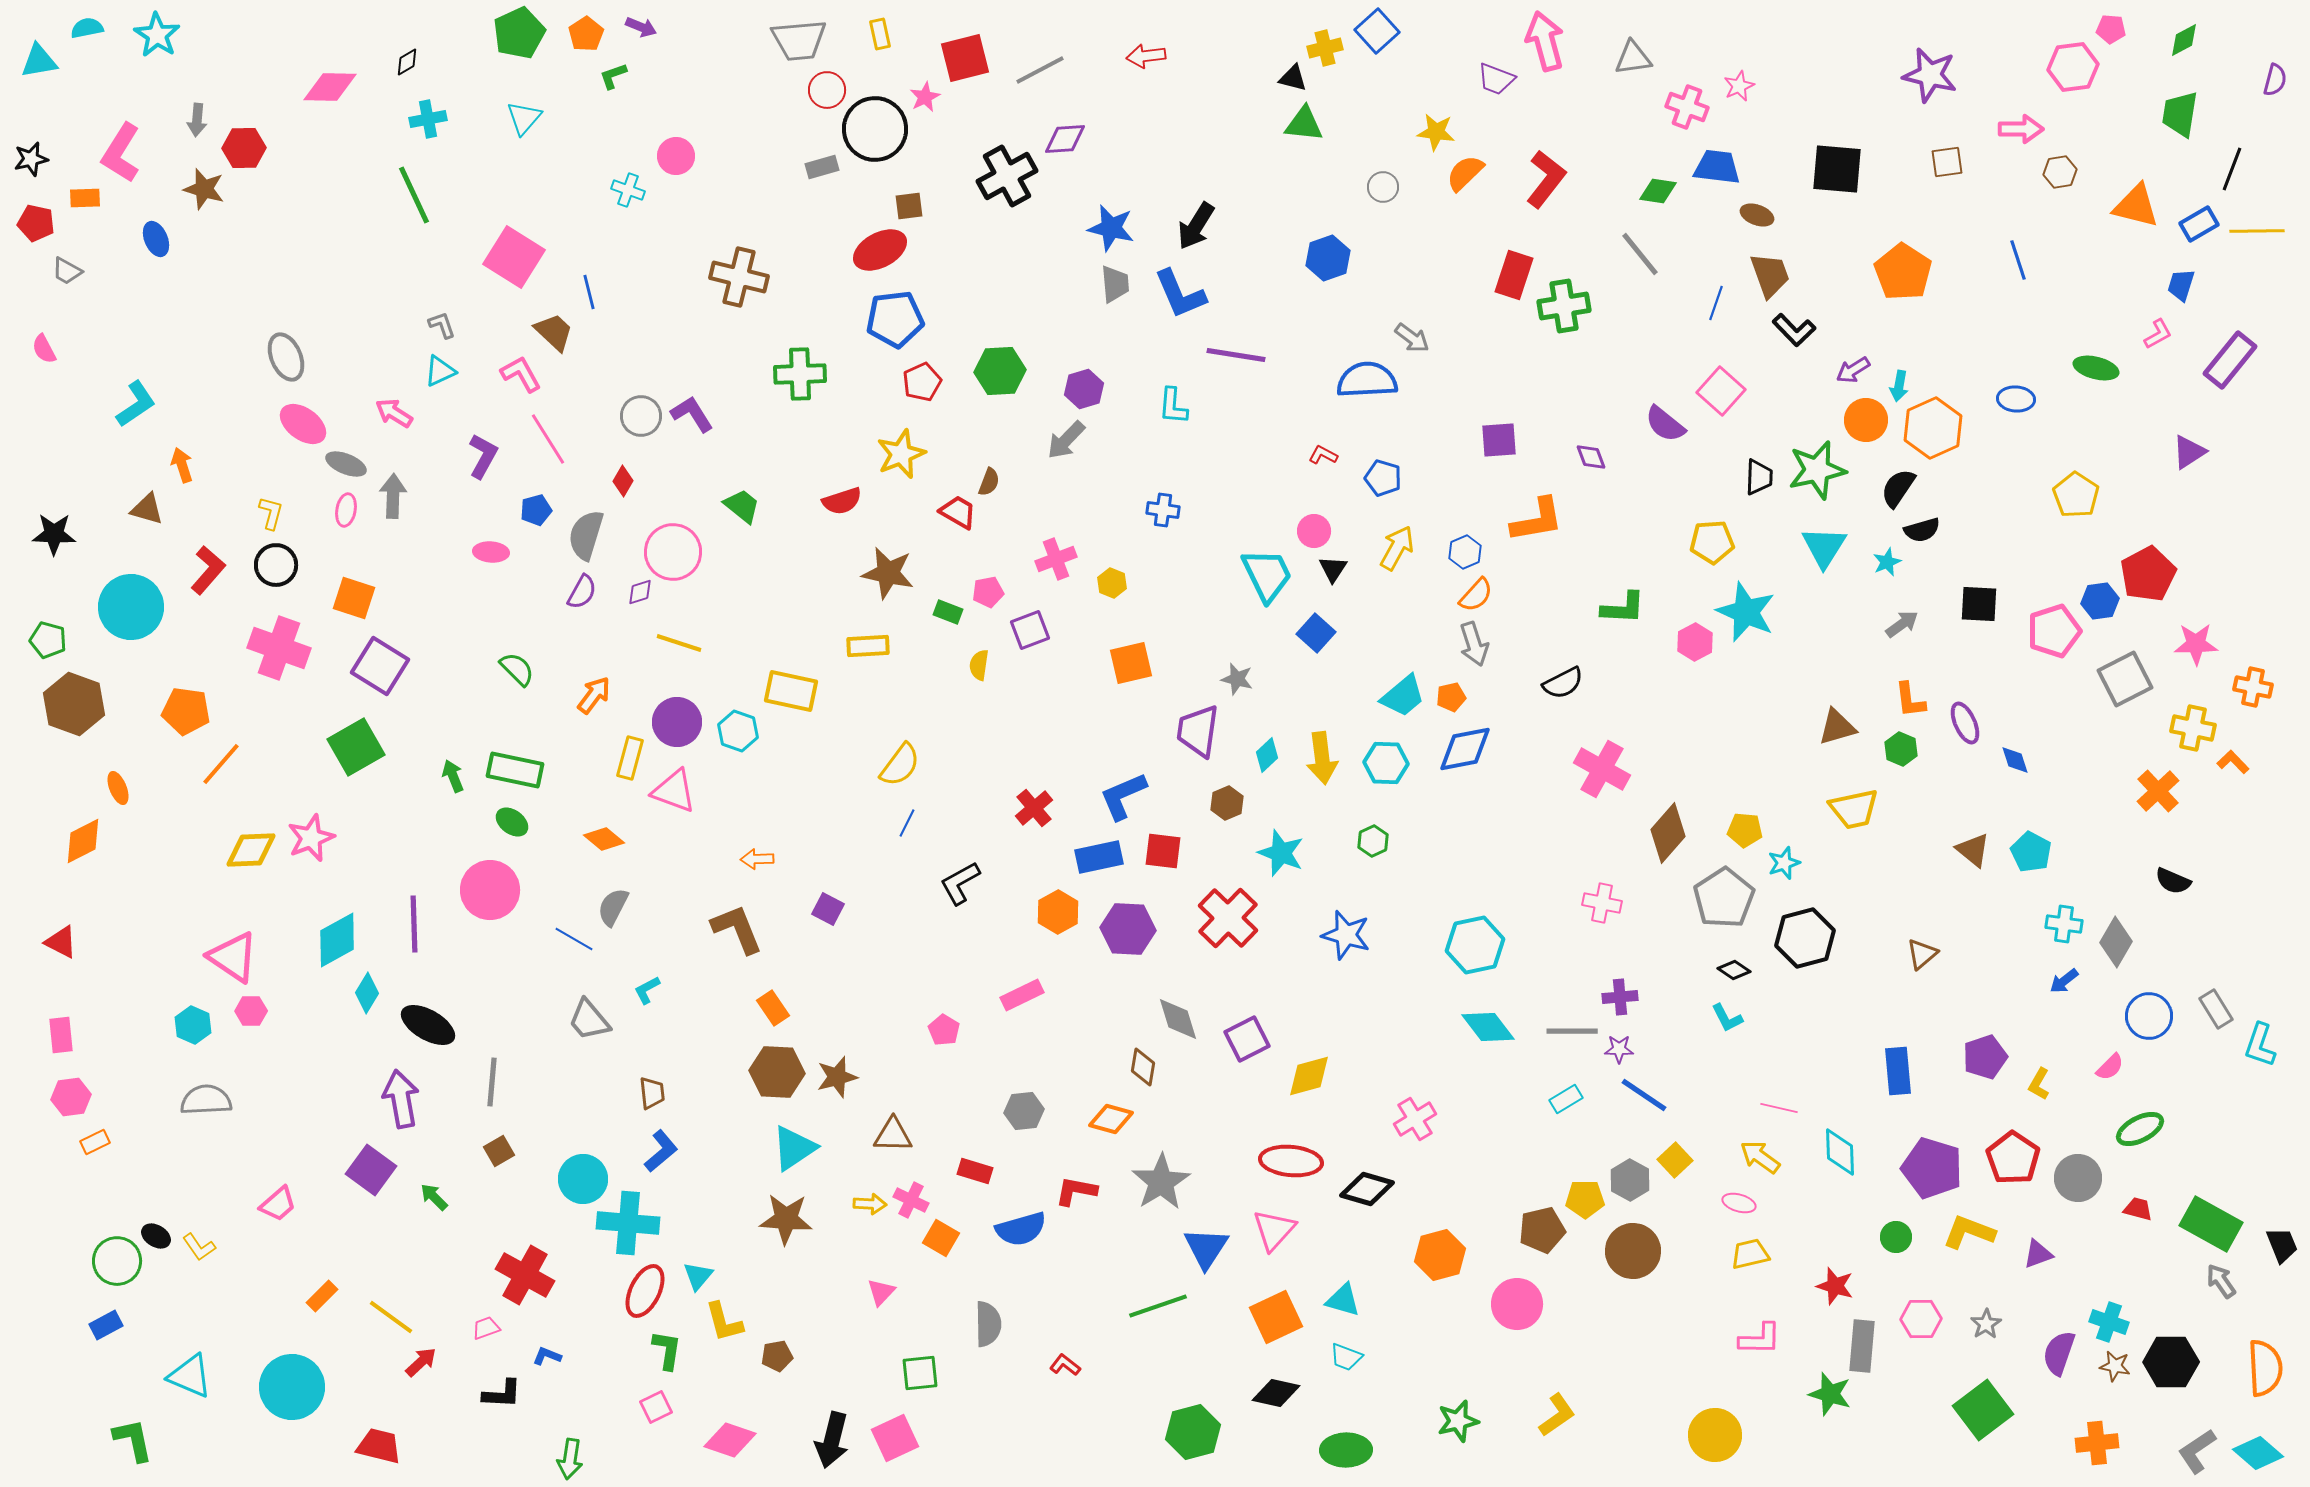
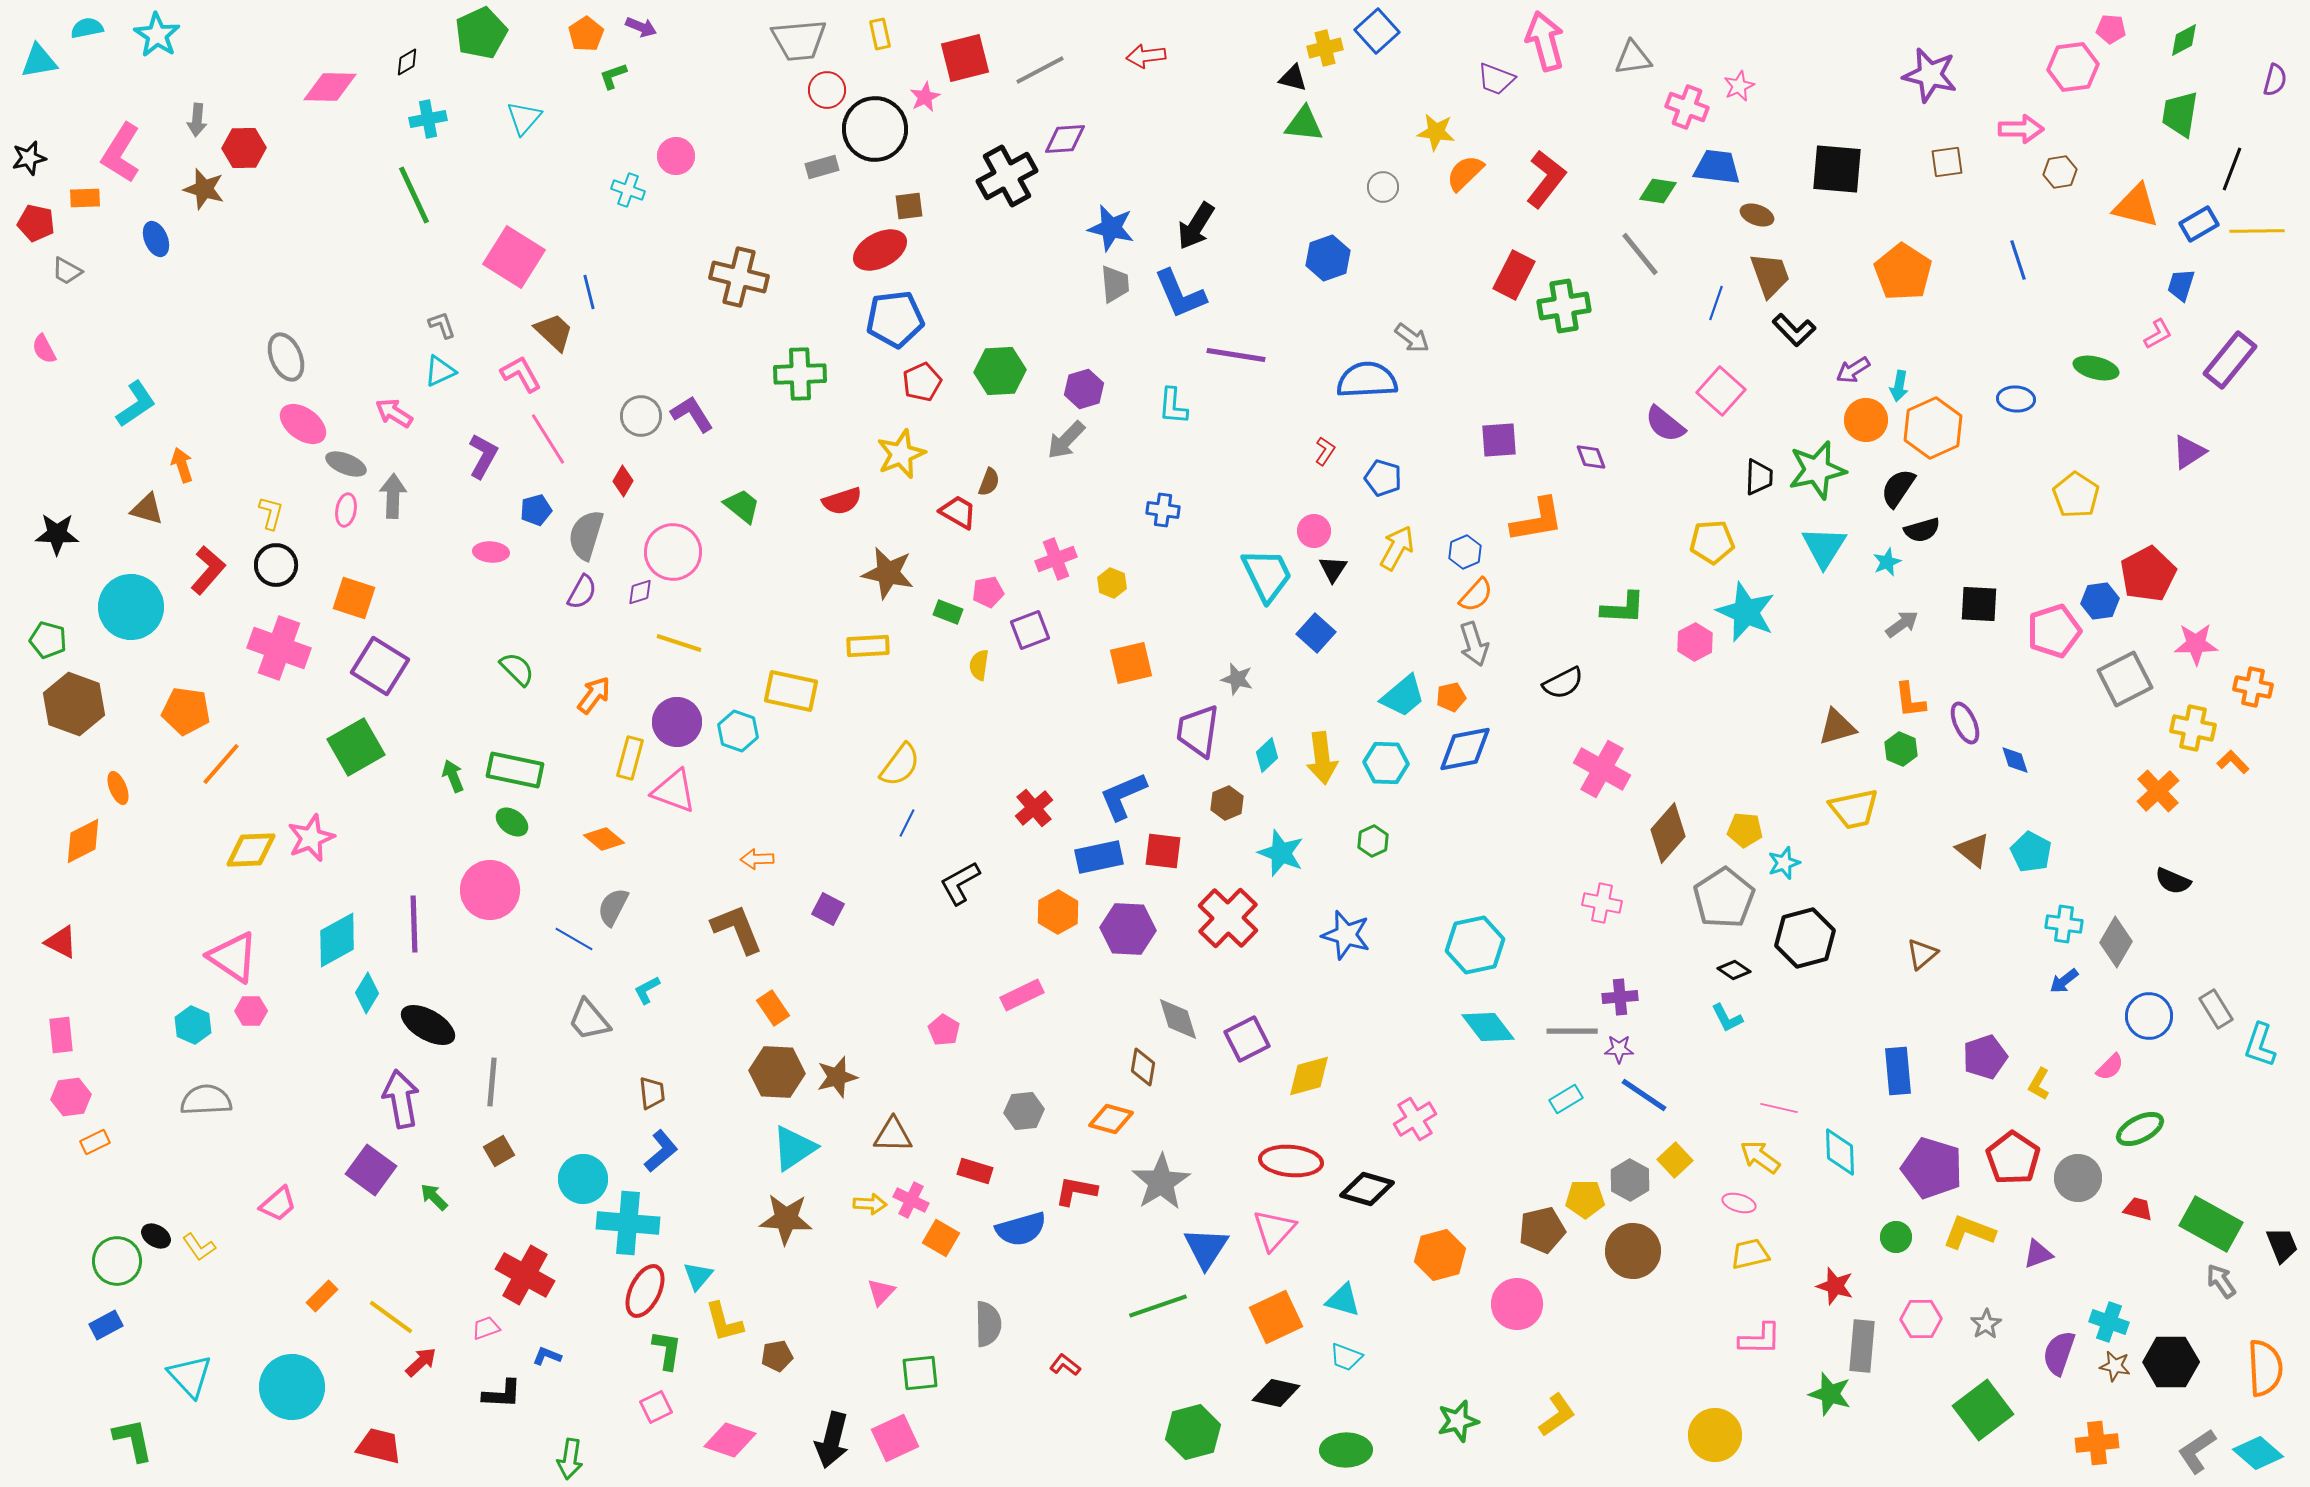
green pentagon at (519, 33): moved 38 px left
black star at (31, 159): moved 2 px left, 1 px up
red rectangle at (1514, 275): rotated 9 degrees clockwise
red L-shape at (1323, 455): moved 2 px right, 4 px up; rotated 96 degrees clockwise
black star at (54, 534): moved 3 px right
cyan triangle at (190, 1376): rotated 24 degrees clockwise
